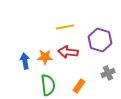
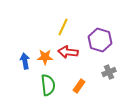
yellow line: moved 2 px left; rotated 54 degrees counterclockwise
gray cross: moved 1 px right, 1 px up
